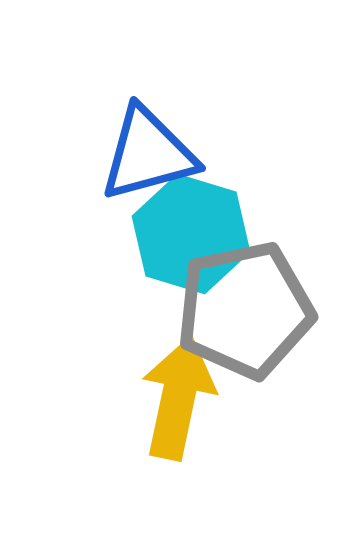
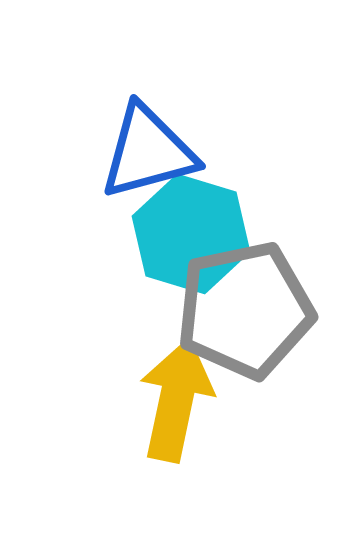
blue triangle: moved 2 px up
yellow arrow: moved 2 px left, 2 px down
